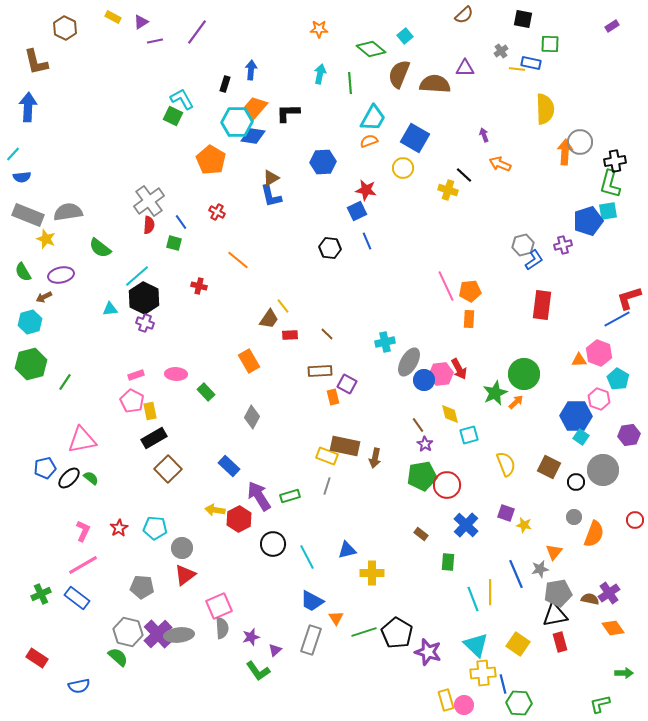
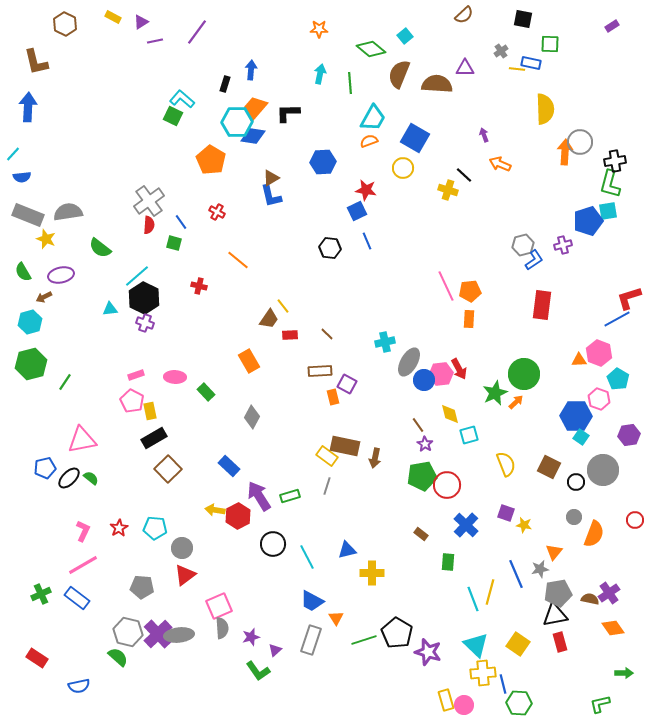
brown hexagon at (65, 28): moved 4 px up
brown semicircle at (435, 84): moved 2 px right
cyan L-shape at (182, 99): rotated 20 degrees counterclockwise
pink ellipse at (176, 374): moved 1 px left, 3 px down
yellow rectangle at (327, 456): rotated 15 degrees clockwise
red hexagon at (239, 519): moved 1 px left, 3 px up
yellow line at (490, 592): rotated 15 degrees clockwise
green line at (364, 632): moved 8 px down
